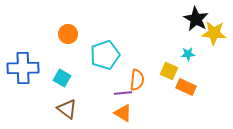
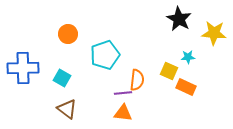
black star: moved 17 px left
cyan star: moved 3 px down
orange triangle: rotated 24 degrees counterclockwise
